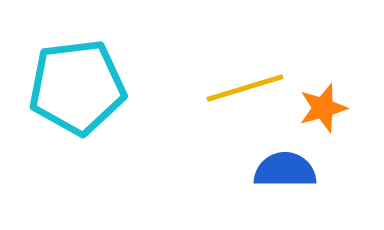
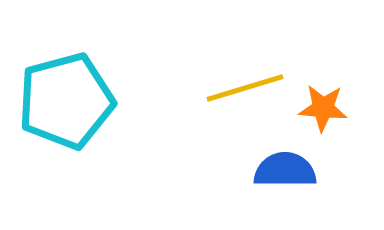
cyan pentagon: moved 11 px left, 14 px down; rotated 8 degrees counterclockwise
orange star: rotated 21 degrees clockwise
